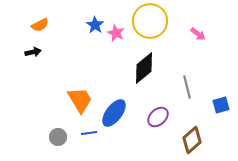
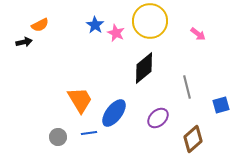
black arrow: moved 9 px left, 10 px up
purple ellipse: moved 1 px down
brown diamond: moved 1 px right, 1 px up
